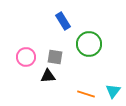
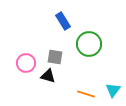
pink circle: moved 6 px down
black triangle: rotated 21 degrees clockwise
cyan triangle: moved 1 px up
